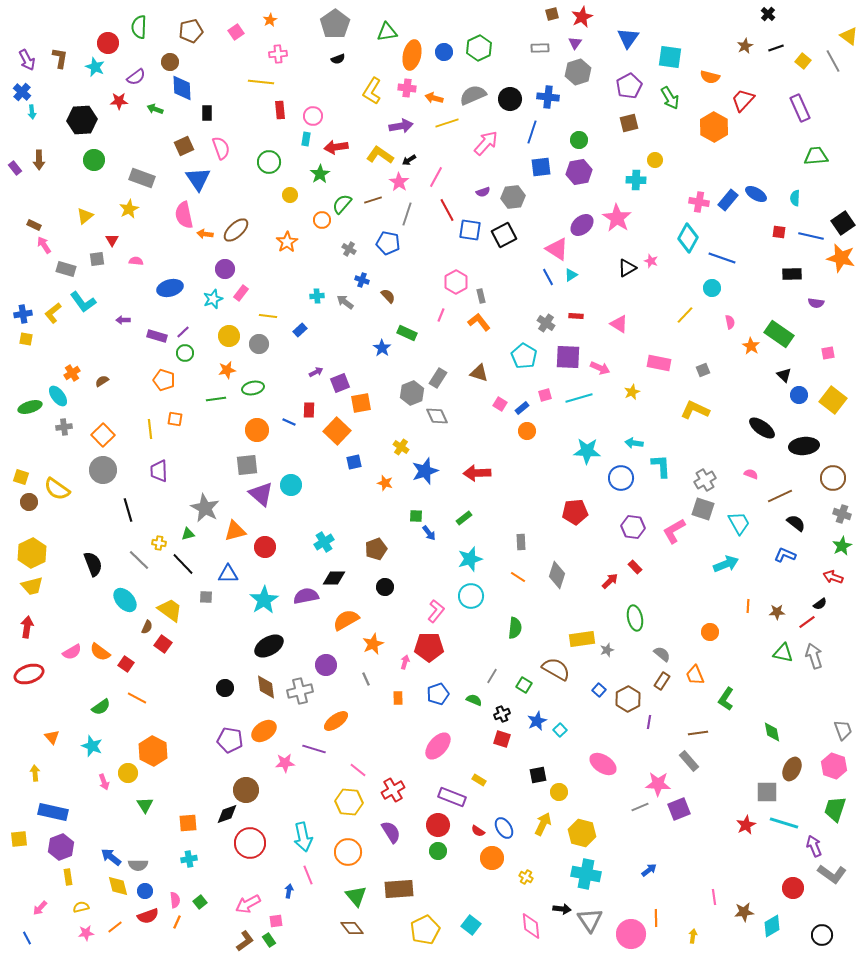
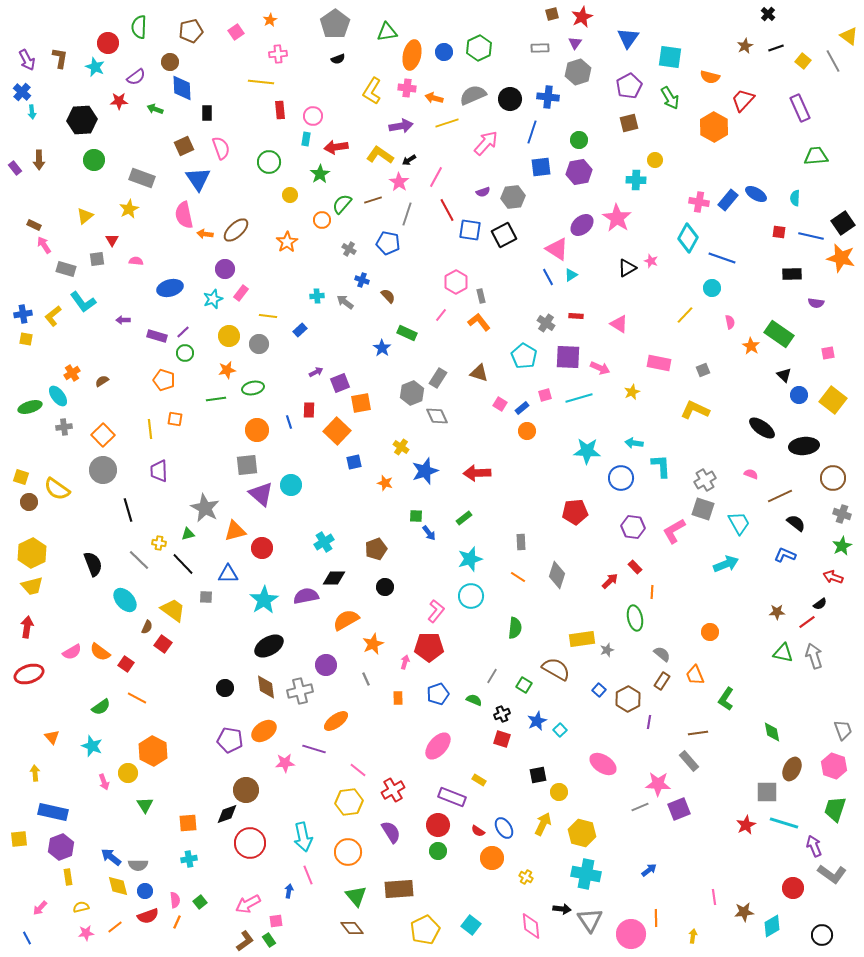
yellow L-shape at (53, 313): moved 3 px down
pink line at (441, 315): rotated 16 degrees clockwise
blue line at (289, 422): rotated 48 degrees clockwise
red circle at (265, 547): moved 3 px left, 1 px down
orange line at (748, 606): moved 96 px left, 14 px up
yellow trapezoid at (170, 610): moved 3 px right
yellow hexagon at (349, 802): rotated 12 degrees counterclockwise
